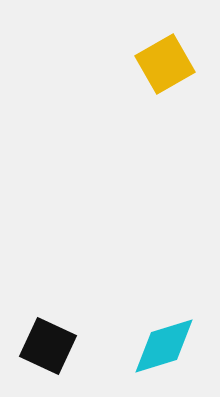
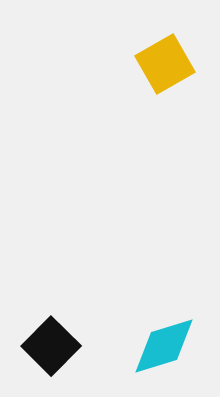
black square: moved 3 px right; rotated 20 degrees clockwise
